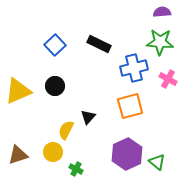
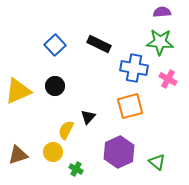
blue cross: rotated 24 degrees clockwise
purple hexagon: moved 8 px left, 2 px up
